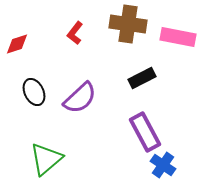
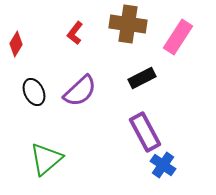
pink rectangle: rotated 68 degrees counterclockwise
red diamond: moved 1 px left; rotated 40 degrees counterclockwise
purple semicircle: moved 7 px up
